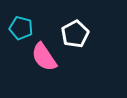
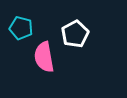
pink semicircle: rotated 24 degrees clockwise
